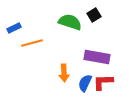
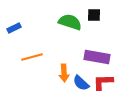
black square: rotated 32 degrees clockwise
orange line: moved 14 px down
blue semicircle: moved 4 px left; rotated 72 degrees counterclockwise
